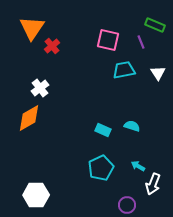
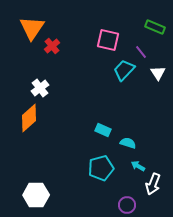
green rectangle: moved 2 px down
purple line: moved 10 px down; rotated 16 degrees counterclockwise
cyan trapezoid: rotated 35 degrees counterclockwise
orange diamond: rotated 12 degrees counterclockwise
cyan semicircle: moved 4 px left, 17 px down
cyan pentagon: rotated 10 degrees clockwise
